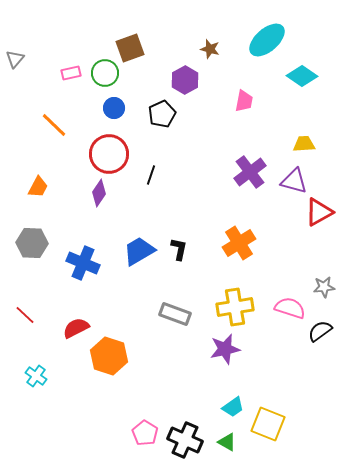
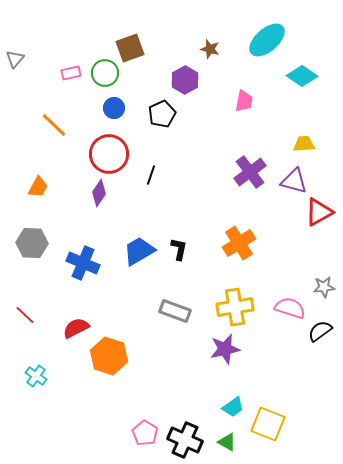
gray rectangle: moved 3 px up
